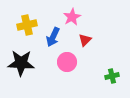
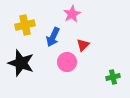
pink star: moved 3 px up
yellow cross: moved 2 px left
red triangle: moved 2 px left, 5 px down
black star: rotated 16 degrees clockwise
green cross: moved 1 px right, 1 px down
